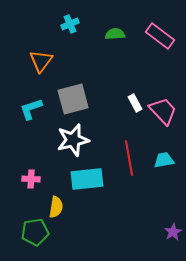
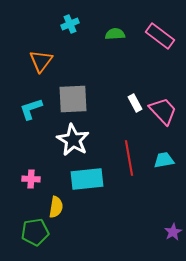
gray square: rotated 12 degrees clockwise
white star: rotated 28 degrees counterclockwise
